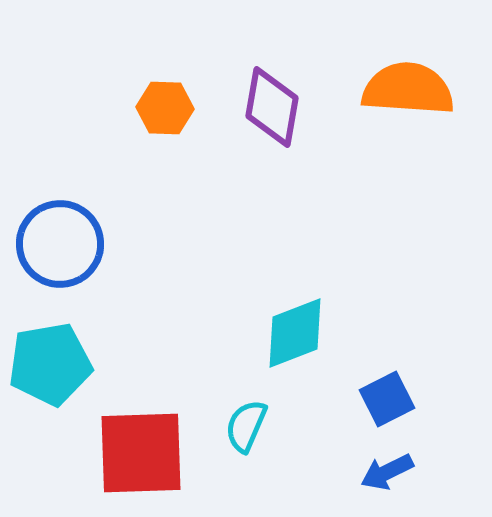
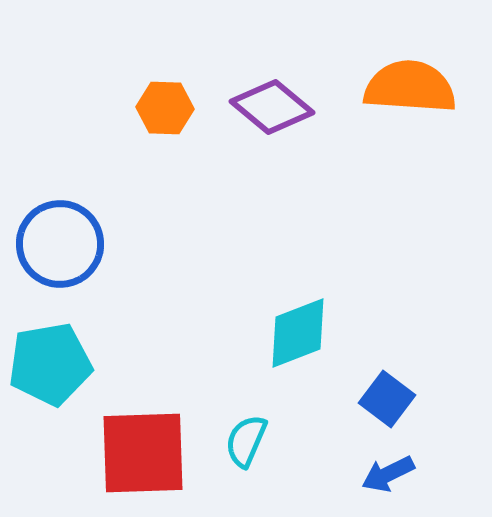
orange semicircle: moved 2 px right, 2 px up
purple diamond: rotated 60 degrees counterclockwise
cyan diamond: moved 3 px right
blue square: rotated 26 degrees counterclockwise
cyan semicircle: moved 15 px down
red square: moved 2 px right
blue arrow: moved 1 px right, 2 px down
